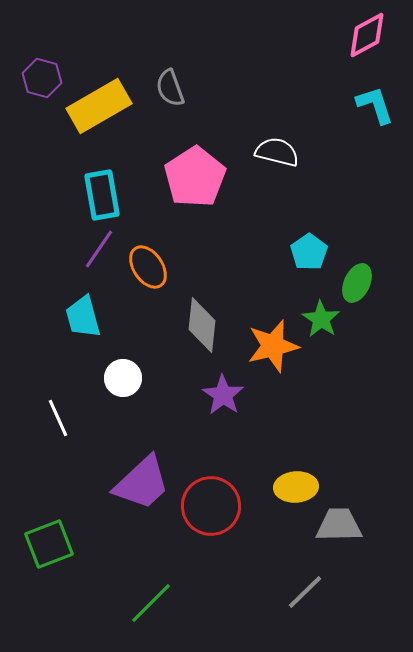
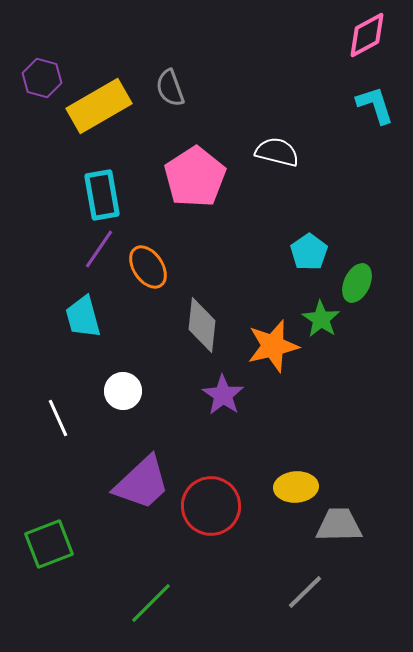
white circle: moved 13 px down
